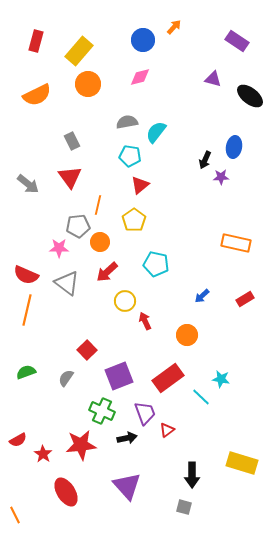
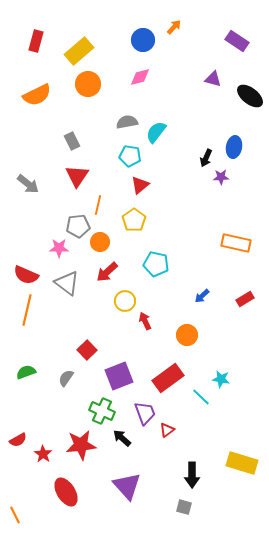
yellow rectangle at (79, 51): rotated 8 degrees clockwise
black arrow at (205, 160): moved 1 px right, 2 px up
red triangle at (70, 177): moved 7 px right, 1 px up; rotated 10 degrees clockwise
black arrow at (127, 438): moved 5 px left; rotated 126 degrees counterclockwise
